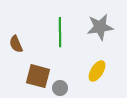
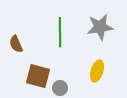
yellow ellipse: rotated 15 degrees counterclockwise
